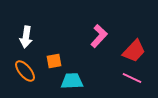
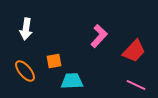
white arrow: moved 8 px up
pink line: moved 4 px right, 7 px down
